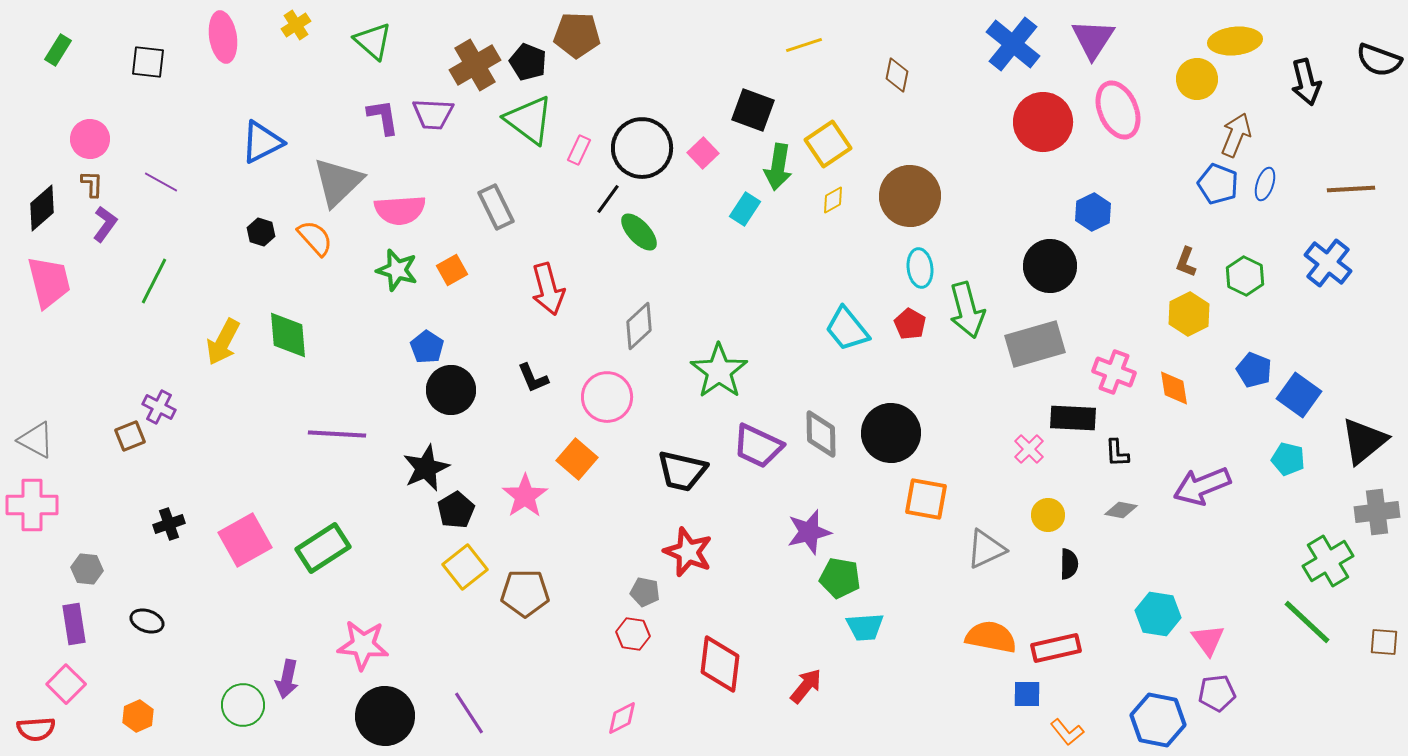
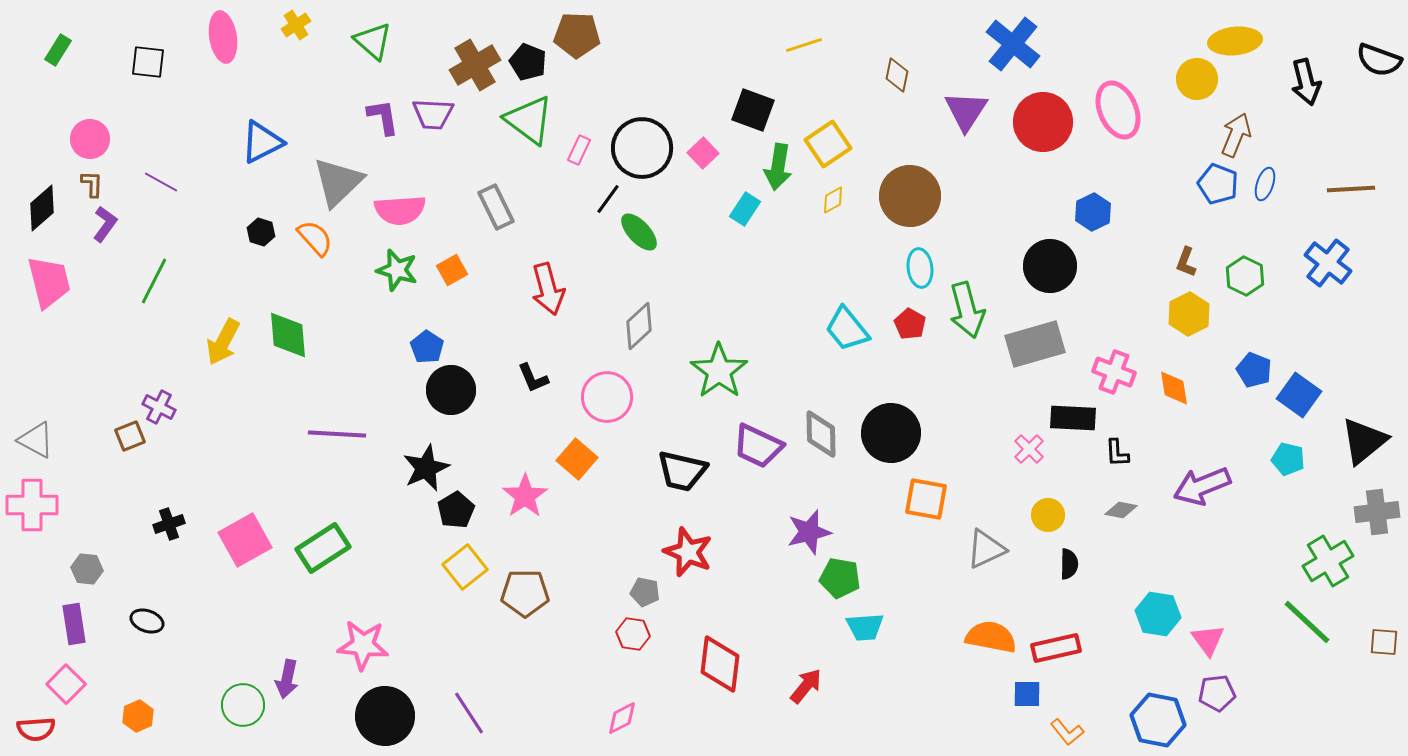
purple triangle at (1093, 39): moved 127 px left, 72 px down
